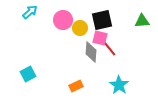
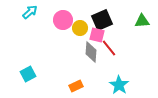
black square: rotated 10 degrees counterclockwise
pink square: moved 3 px left, 3 px up
